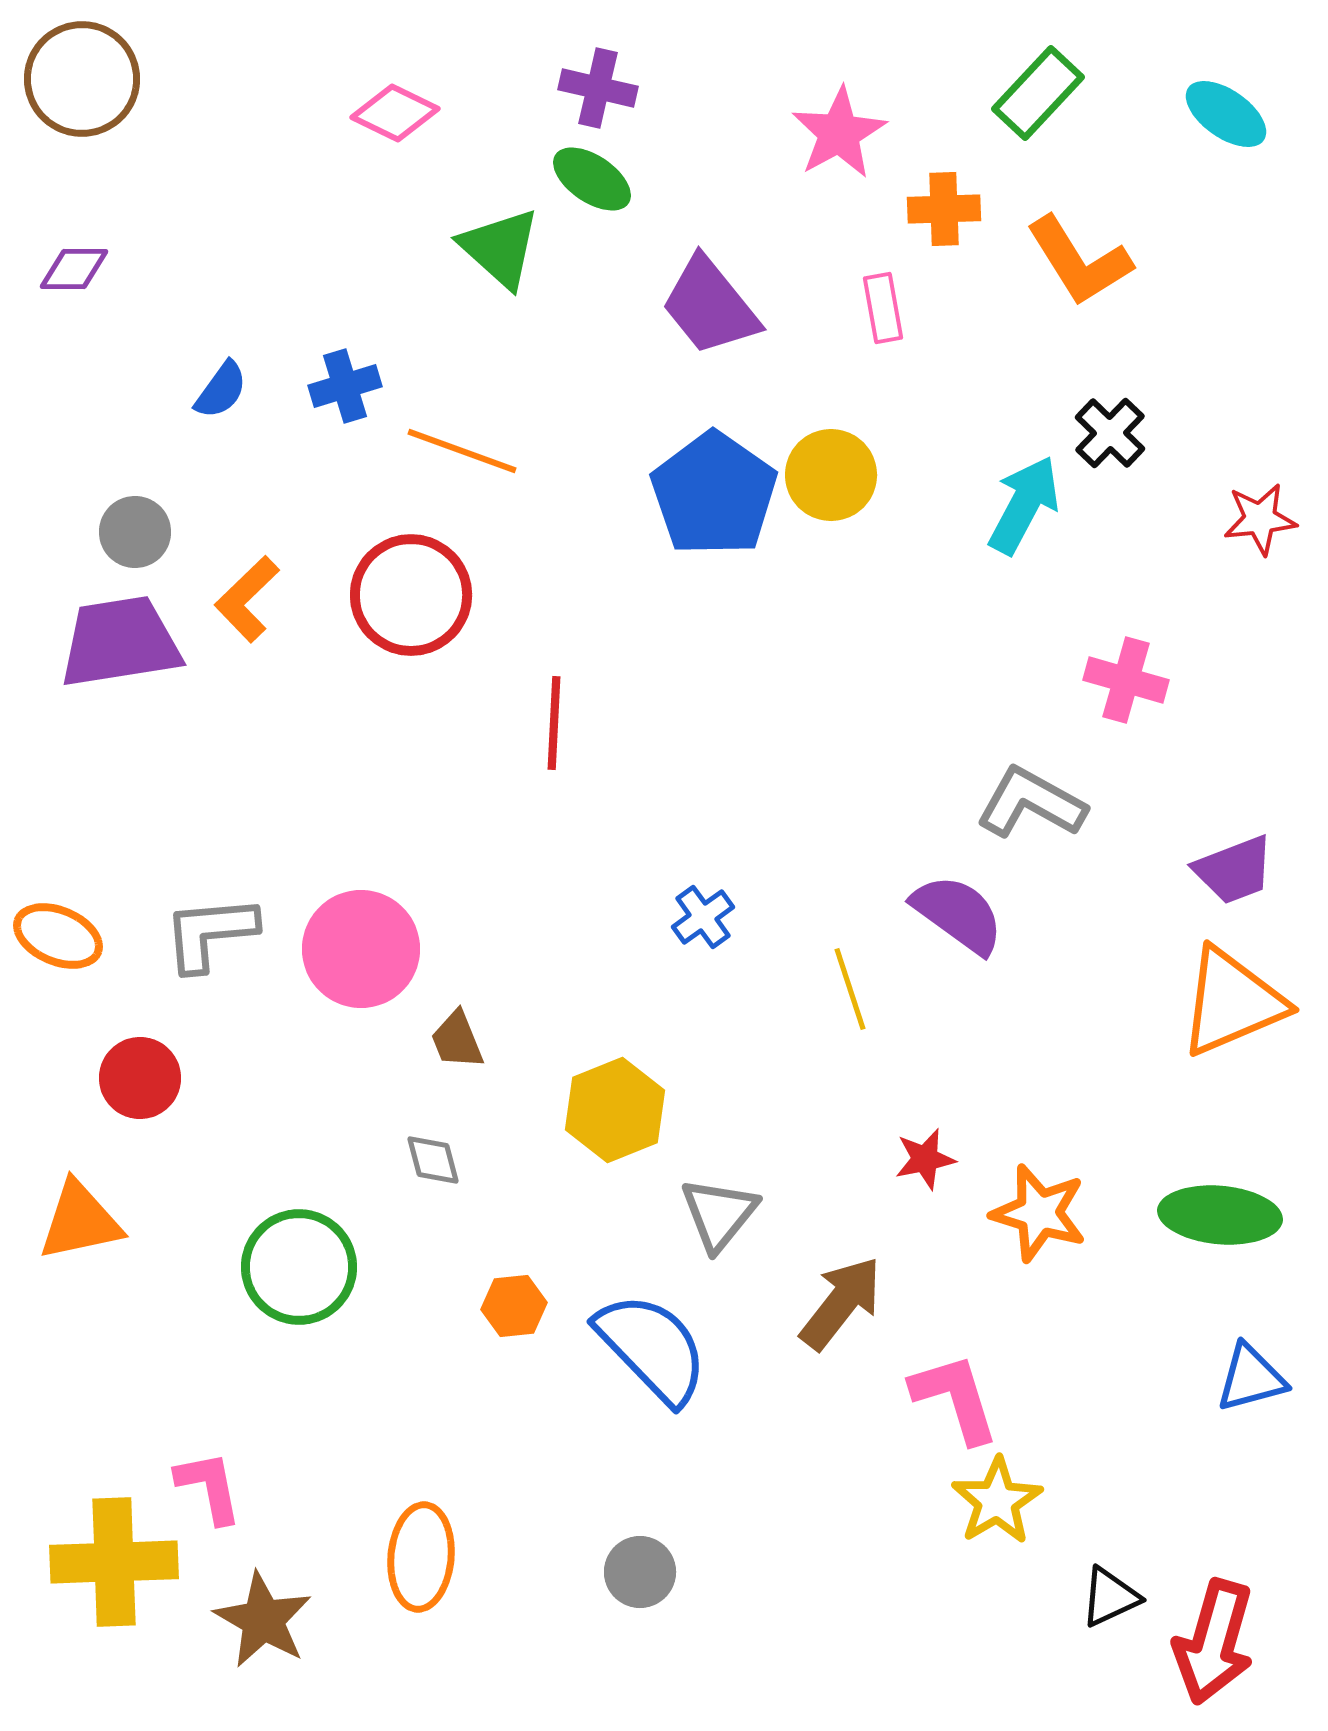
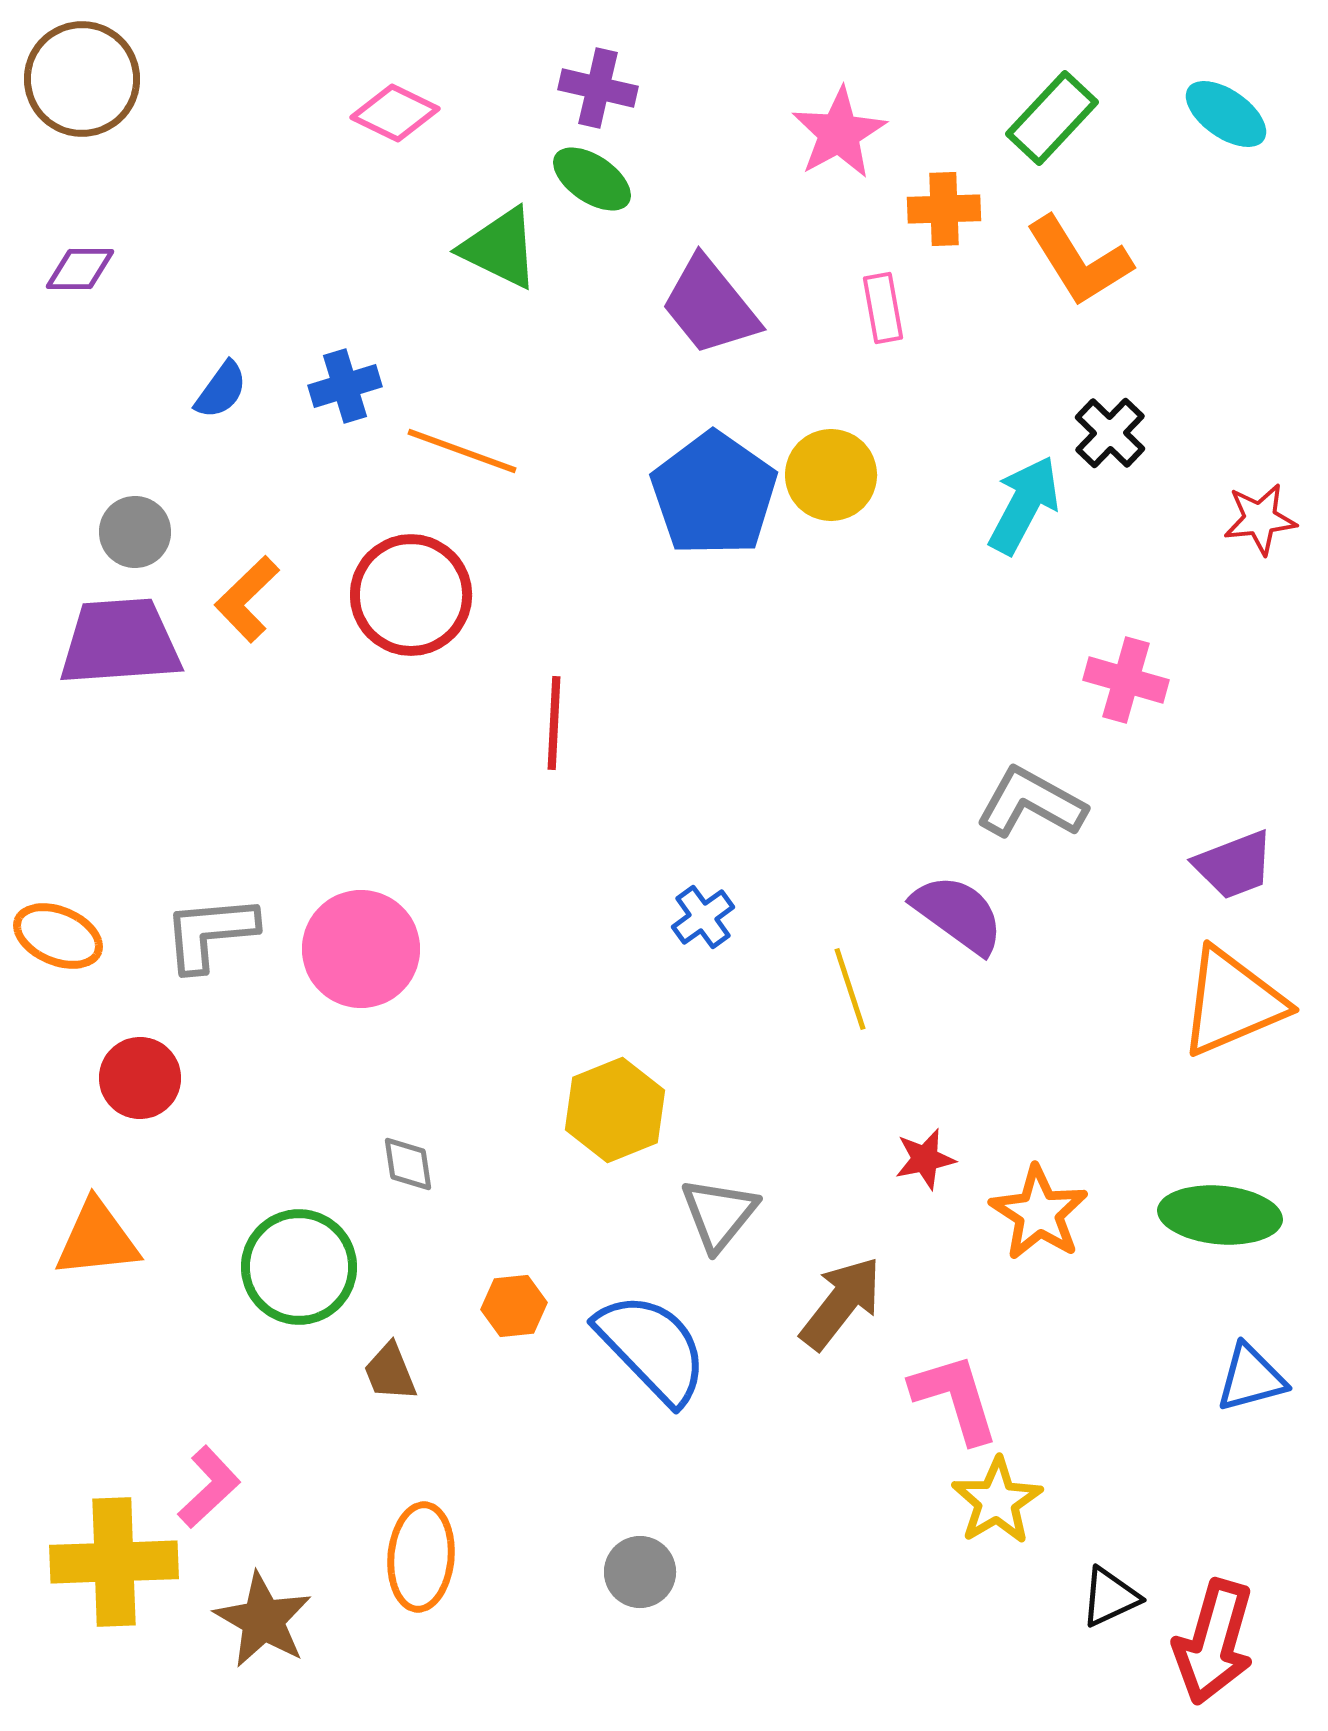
green rectangle at (1038, 93): moved 14 px right, 25 px down
green triangle at (500, 248): rotated 16 degrees counterclockwise
purple diamond at (74, 269): moved 6 px right
purple trapezoid at (120, 642): rotated 5 degrees clockwise
purple trapezoid at (1234, 870): moved 5 px up
brown trapezoid at (457, 1040): moved 67 px left, 332 px down
gray diamond at (433, 1160): moved 25 px left, 4 px down; rotated 6 degrees clockwise
orange star at (1039, 1213): rotated 16 degrees clockwise
orange triangle at (80, 1221): moved 17 px right, 18 px down; rotated 6 degrees clockwise
pink L-shape at (209, 1487): rotated 58 degrees clockwise
